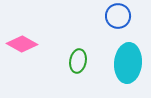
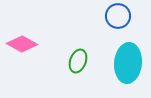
green ellipse: rotated 10 degrees clockwise
